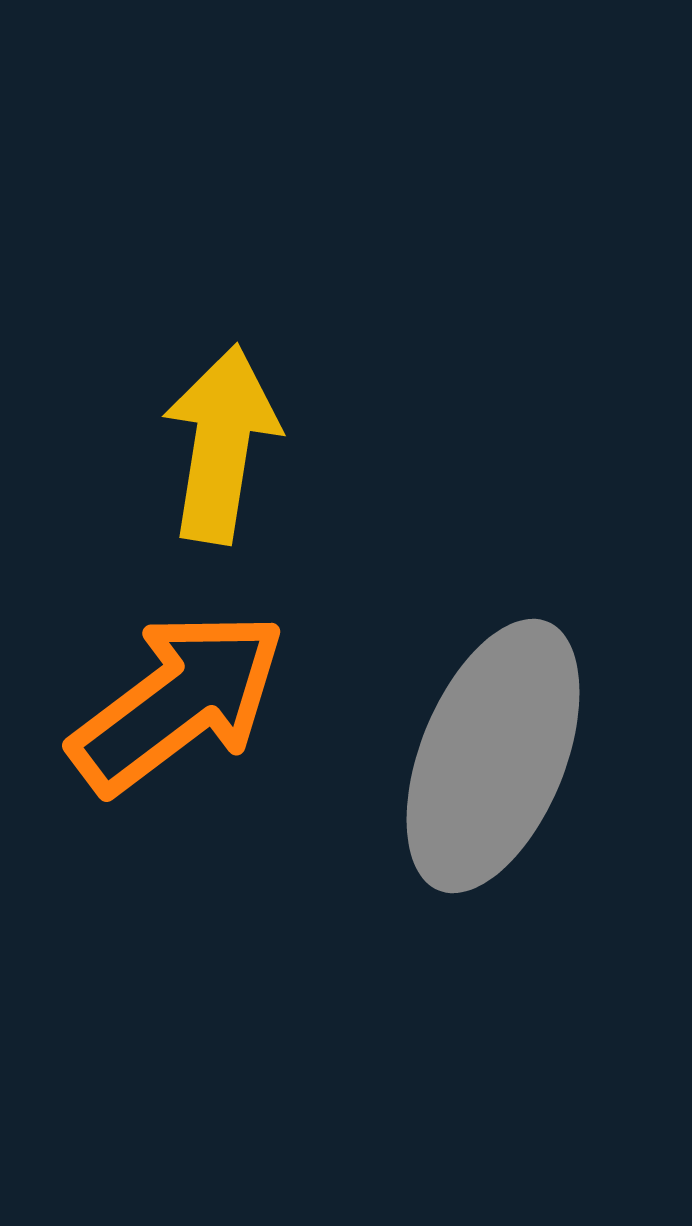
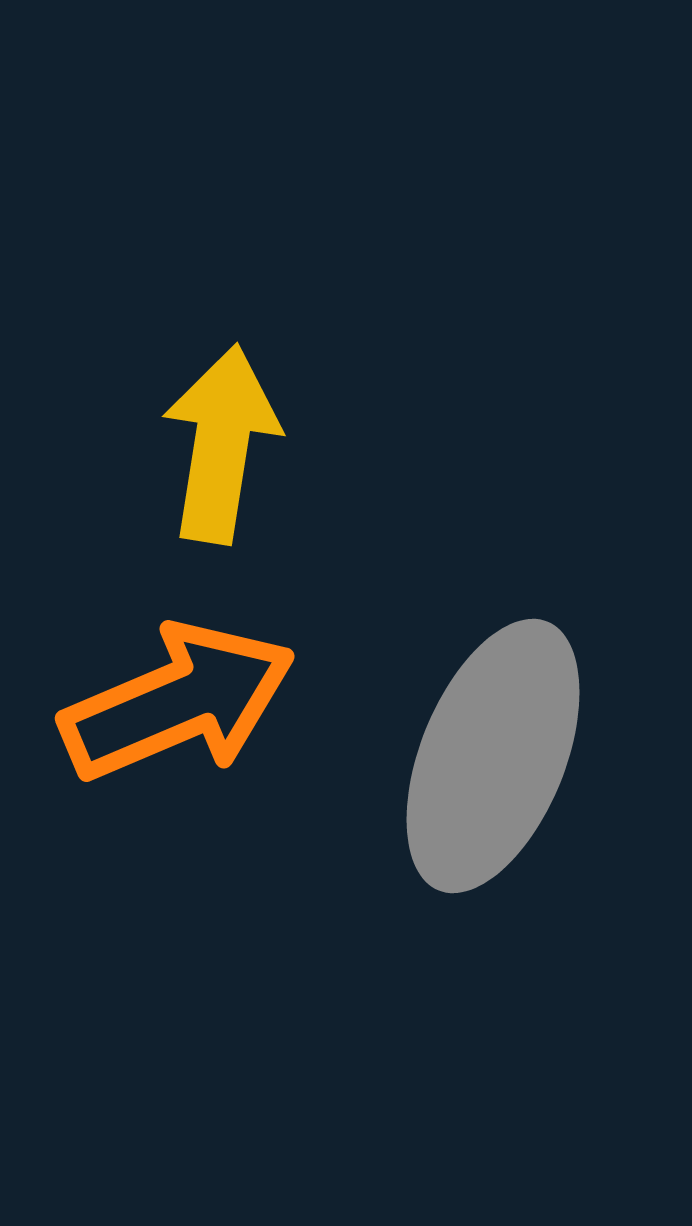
orange arrow: rotated 14 degrees clockwise
